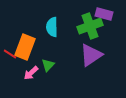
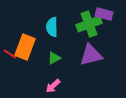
green cross: moved 1 px left, 2 px up
purple triangle: rotated 20 degrees clockwise
green triangle: moved 6 px right, 7 px up; rotated 16 degrees clockwise
pink arrow: moved 22 px right, 13 px down
